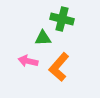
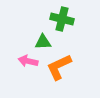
green triangle: moved 4 px down
orange L-shape: rotated 24 degrees clockwise
